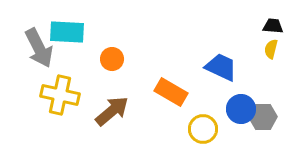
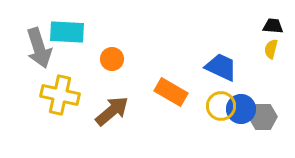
gray arrow: rotated 9 degrees clockwise
yellow circle: moved 18 px right, 23 px up
